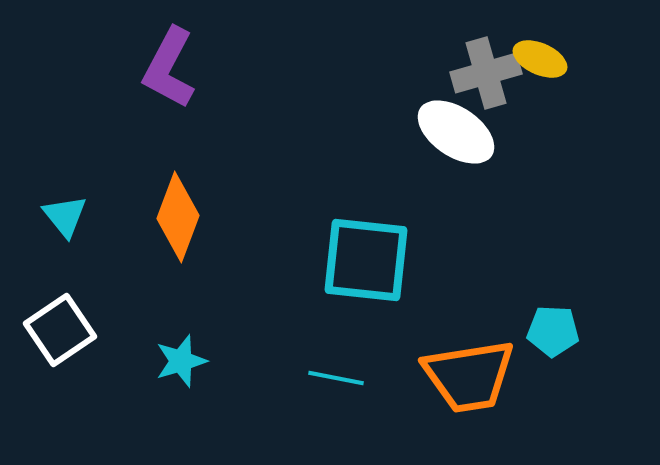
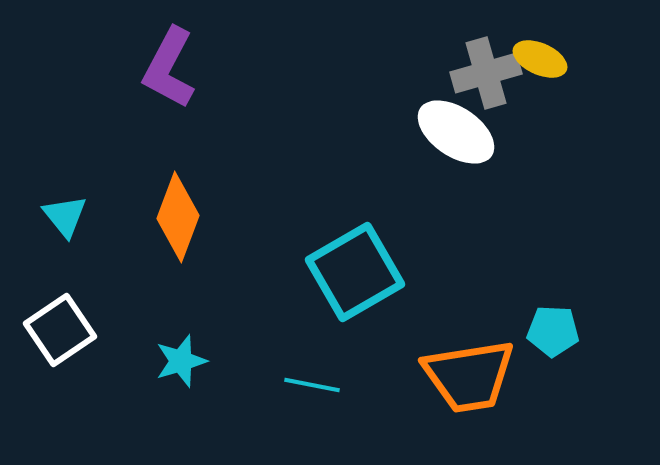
cyan square: moved 11 px left, 12 px down; rotated 36 degrees counterclockwise
cyan line: moved 24 px left, 7 px down
